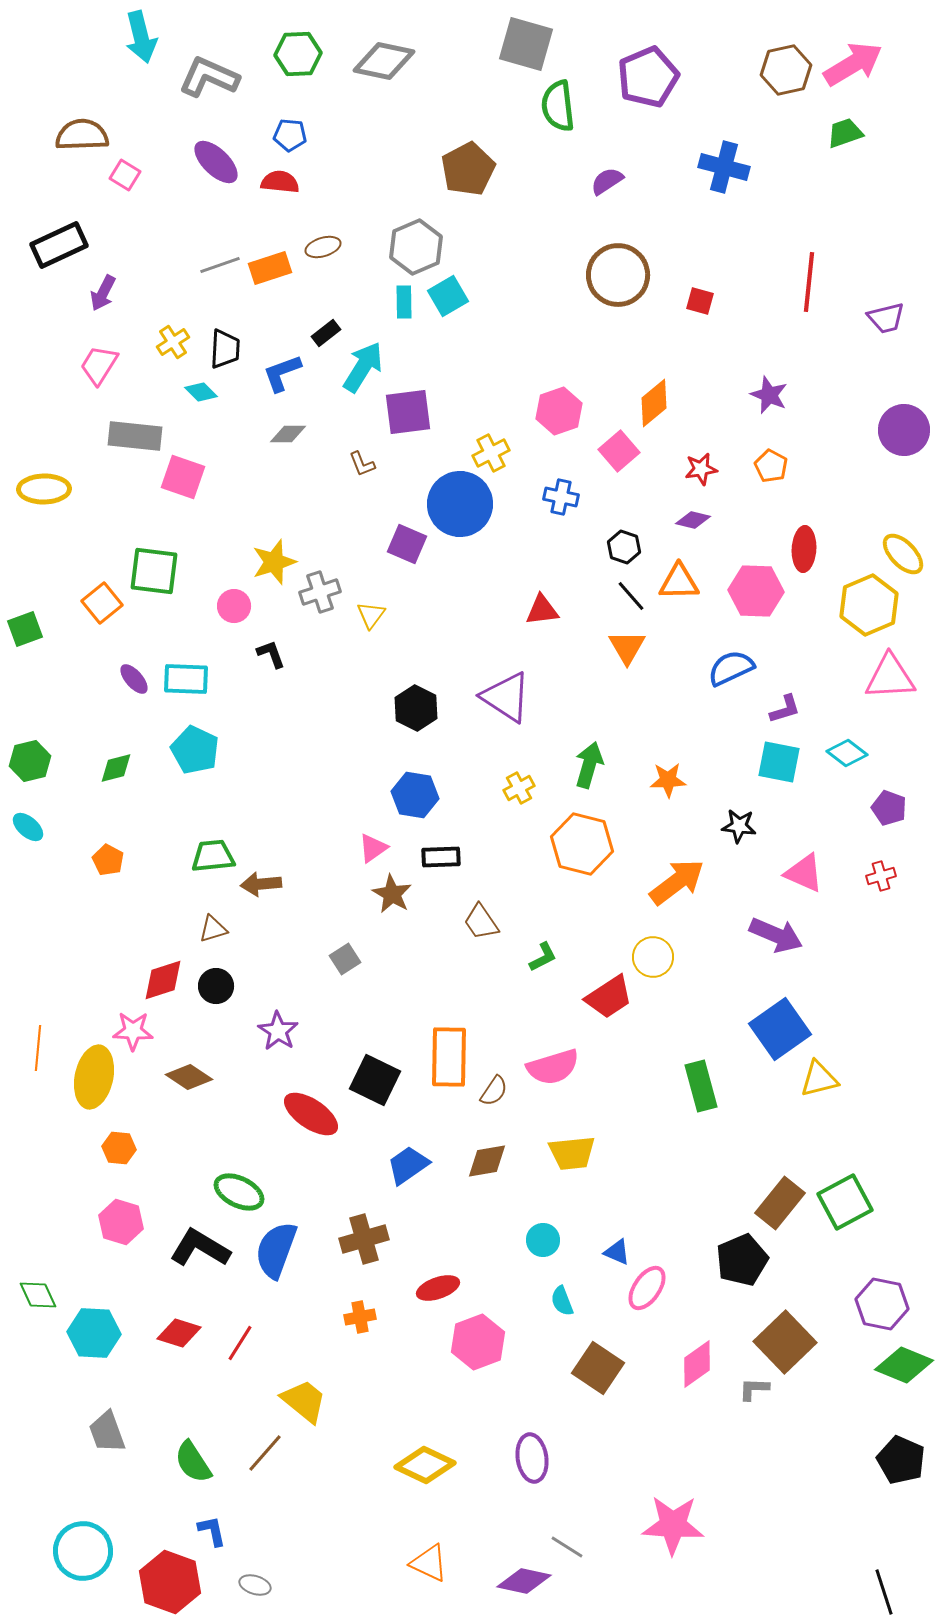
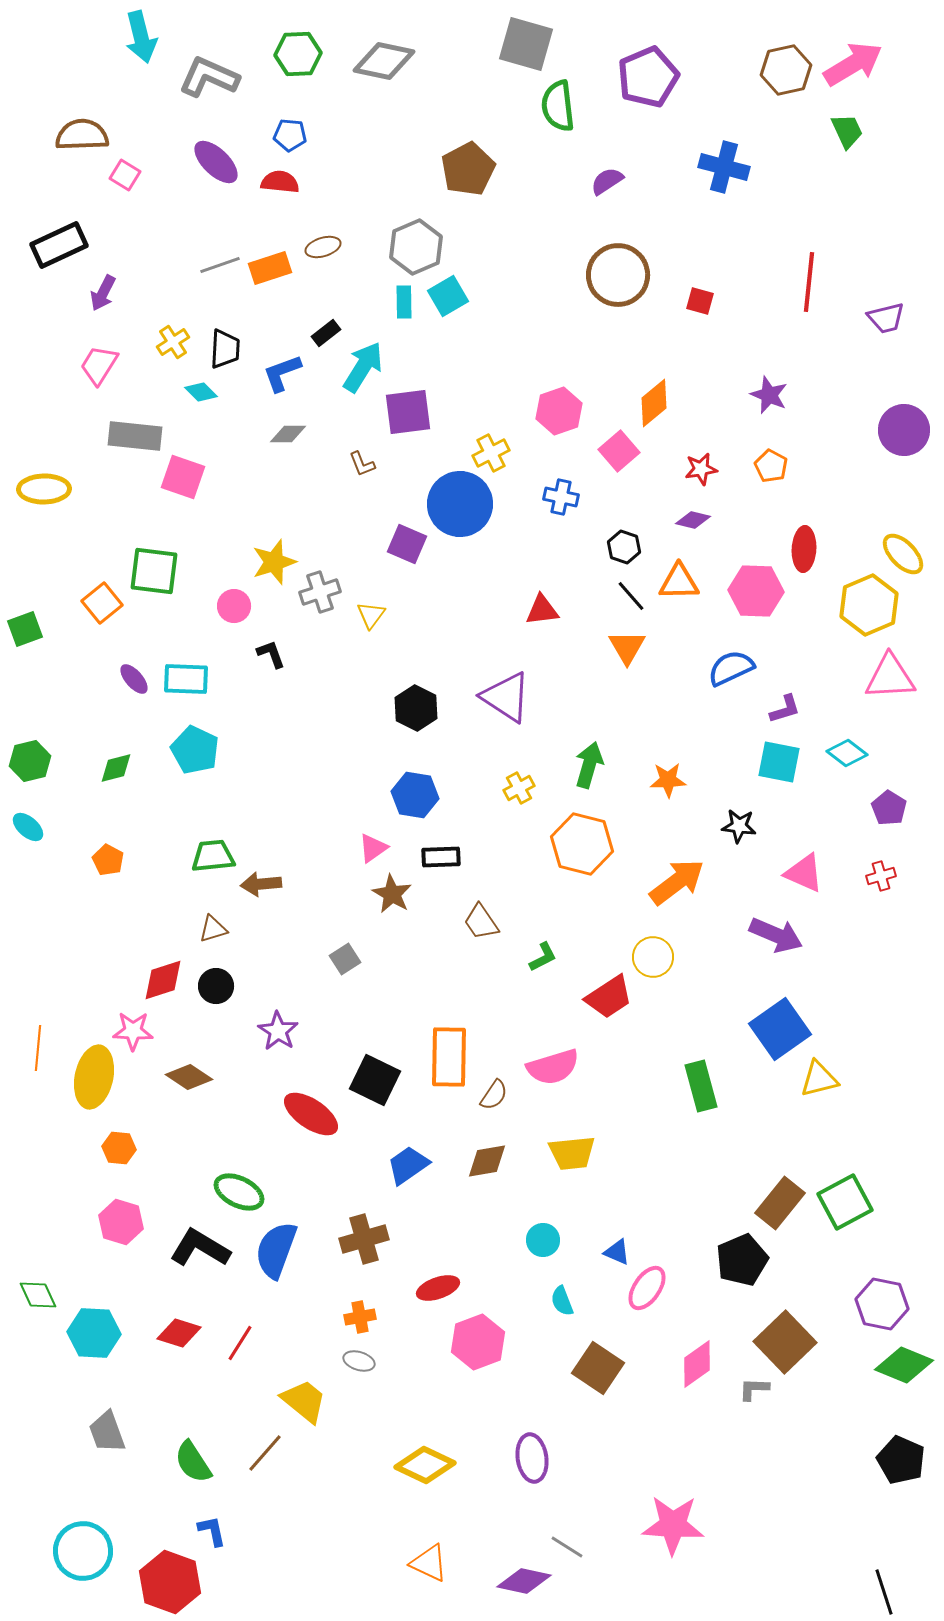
green trapezoid at (845, 133): moved 2 px right, 2 px up; rotated 84 degrees clockwise
purple pentagon at (889, 808): rotated 12 degrees clockwise
brown semicircle at (494, 1091): moved 4 px down
gray ellipse at (255, 1585): moved 104 px right, 224 px up
